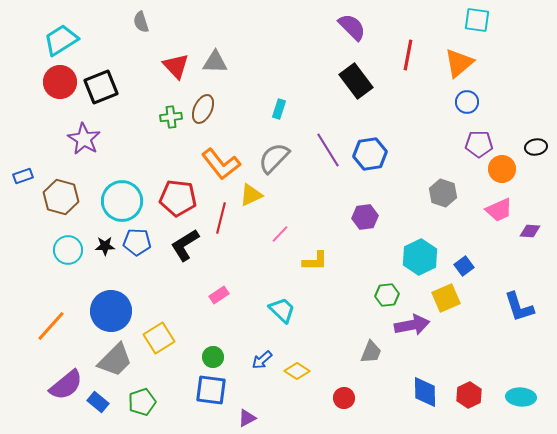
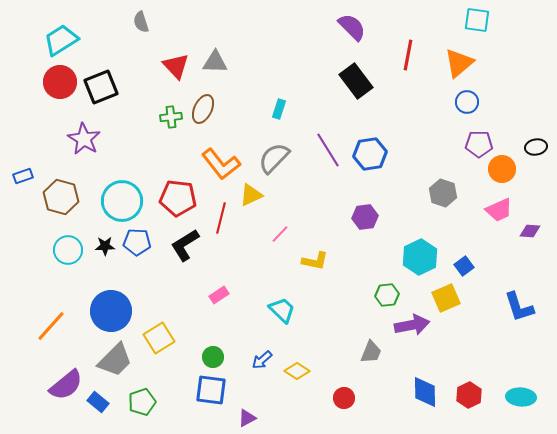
yellow L-shape at (315, 261): rotated 12 degrees clockwise
